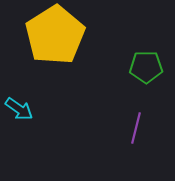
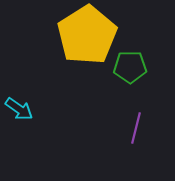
yellow pentagon: moved 32 px right
green pentagon: moved 16 px left
